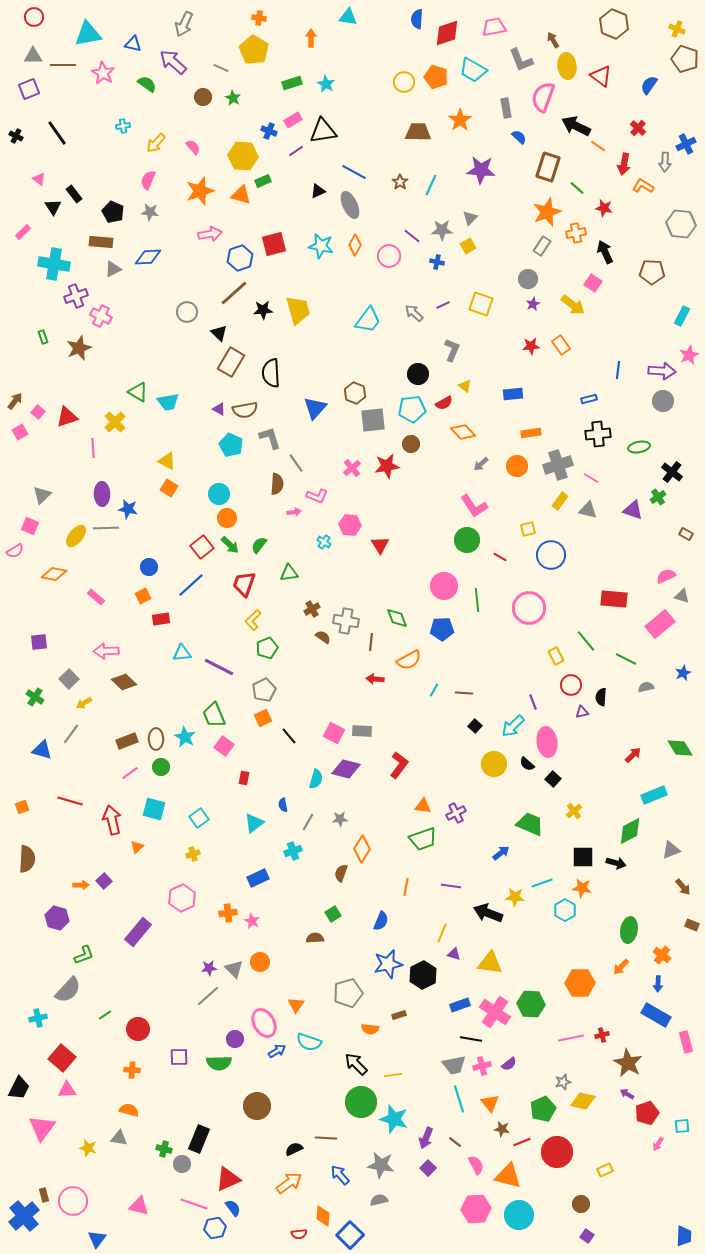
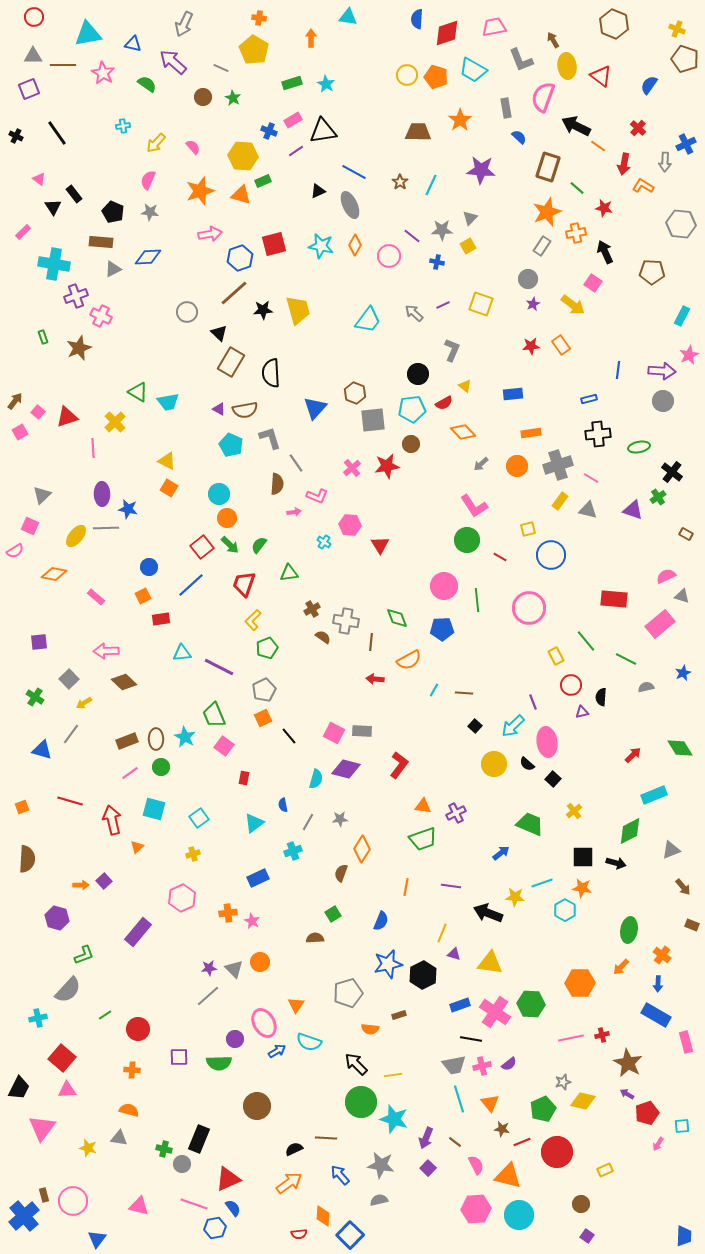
yellow circle at (404, 82): moved 3 px right, 7 px up
